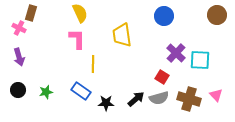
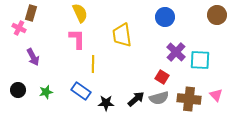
blue circle: moved 1 px right, 1 px down
purple cross: moved 1 px up
purple arrow: moved 14 px right; rotated 12 degrees counterclockwise
brown cross: rotated 10 degrees counterclockwise
